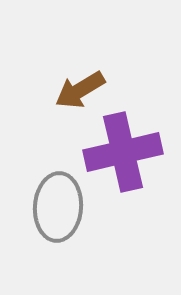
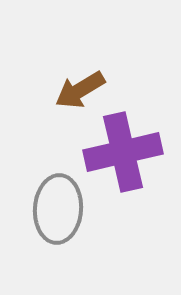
gray ellipse: moved 2 px down
